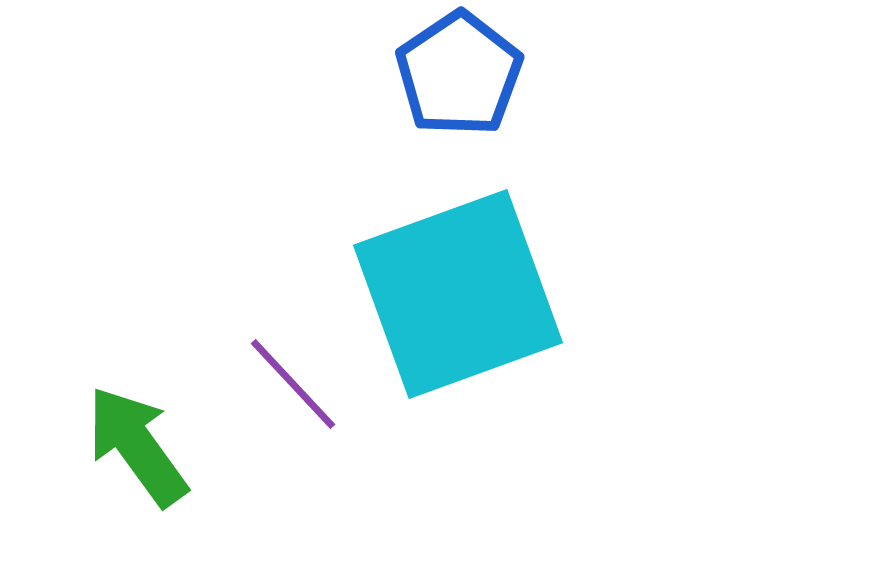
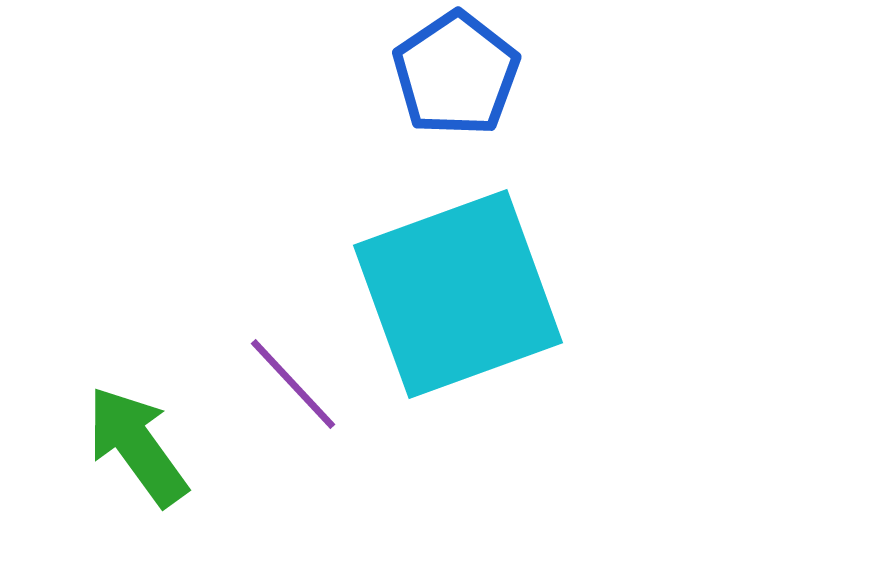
blue pentagon: moved 3 px left
